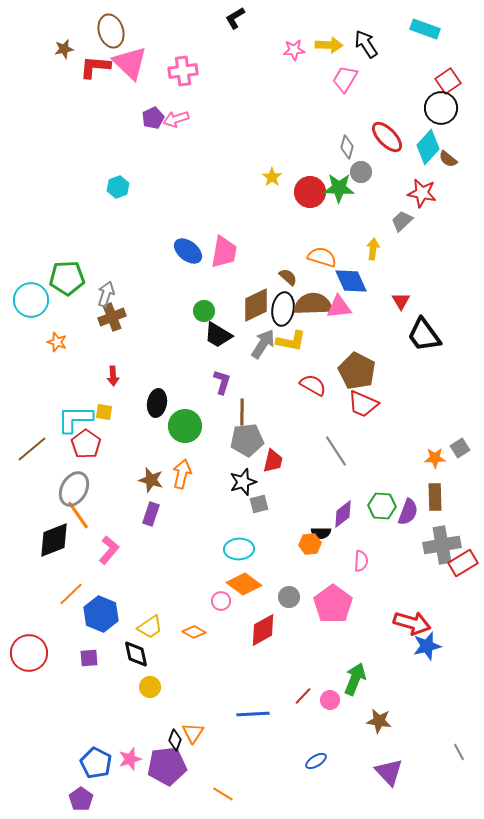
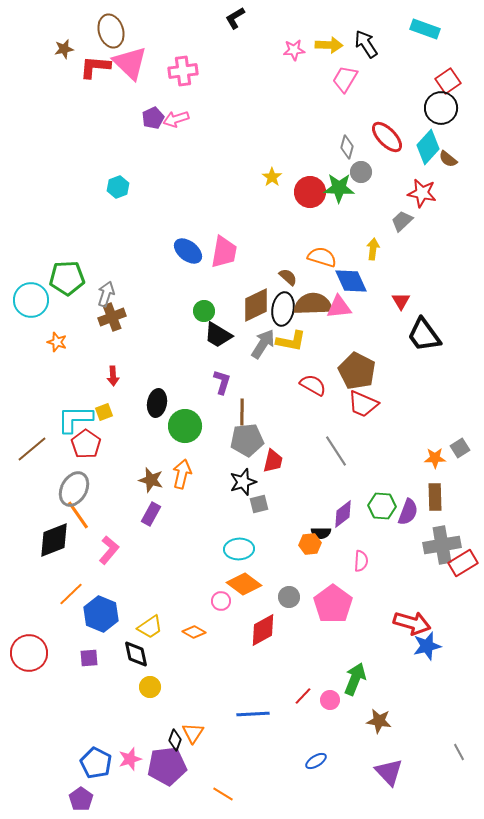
yellow square at (104, 412): rotated 30 degrees counterclockwise
purple rectangle at (151, 514): rotated 10 degrees clockwise
